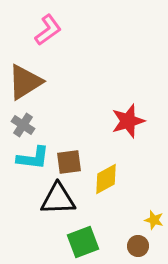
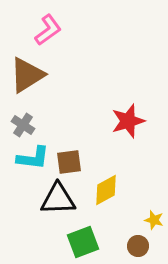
brown triangle: moved 2 px right, 7 px up
yellow diamond: moved 11 px down
